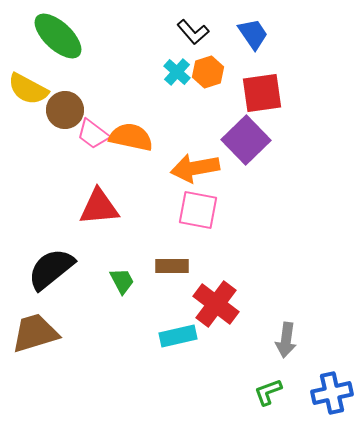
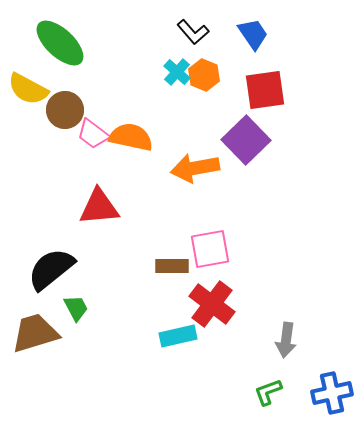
green ellipse: moved 2 px right, 7 px down
orange hexagon: moved 4 px left, 3 px down; rotated 20 degrees counterclockwise
red square: moved 3 px right, 3 px up
pink square: moved 12 px right, 39 px down; rotated 21 degrees counterclockwise
green trapezoid: moved 46 px left, 27 px down
red cross: moved 4 px left
